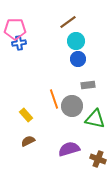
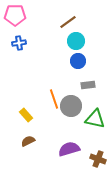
pink pentagon: moved 14 px up
blue circle: moved 2 px down
gray circle: moved 1 px left
